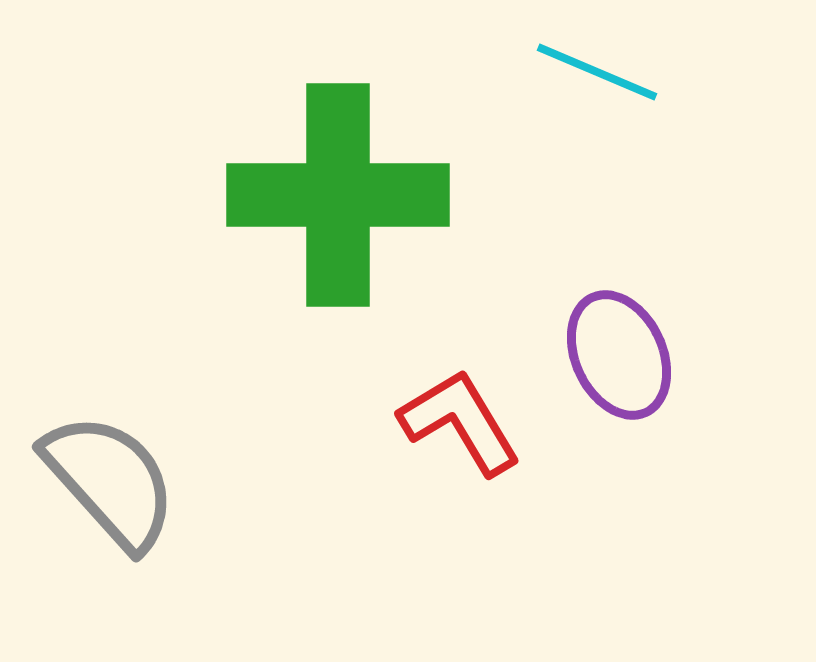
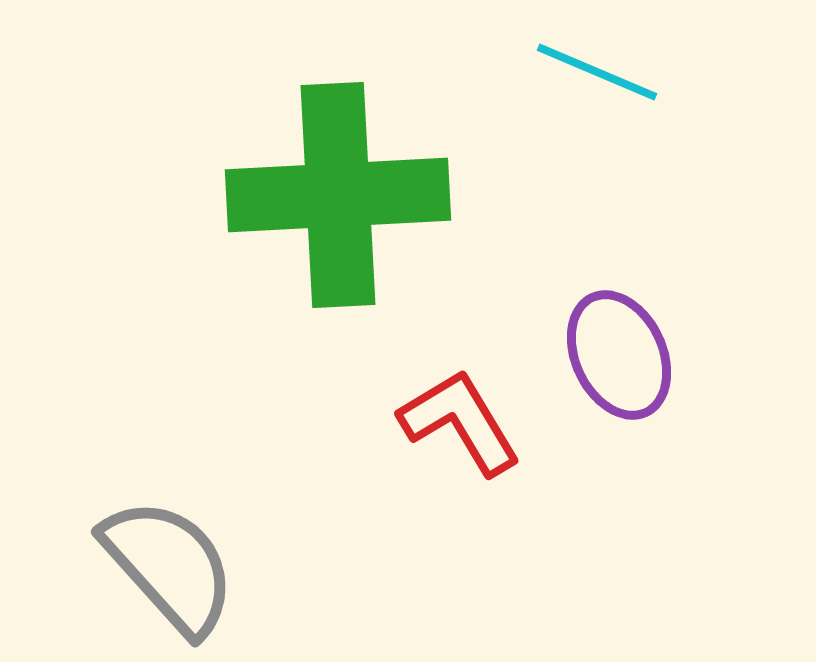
green cross: rotated 3 degrees counterclockwise
gray semicircle: moved 59 px right, 85 px down
